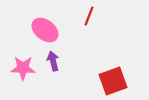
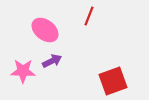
purple arrow: moved 1 px left; rotated 78 degrees clockwise
pink star: moved 3 px down
